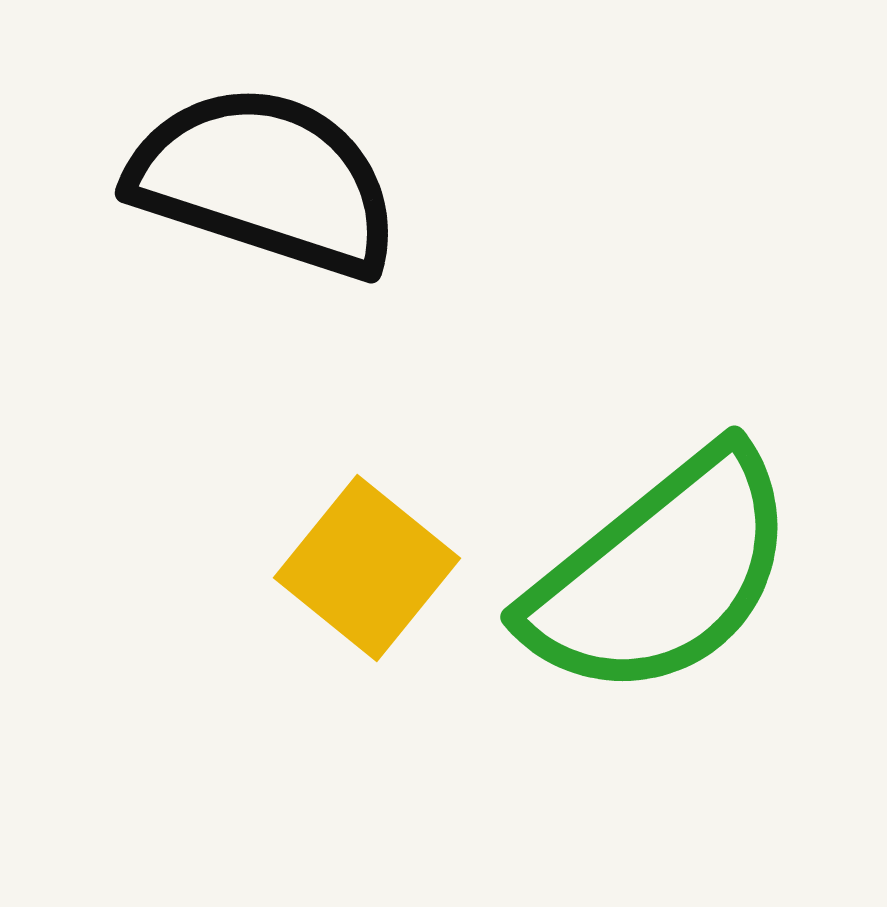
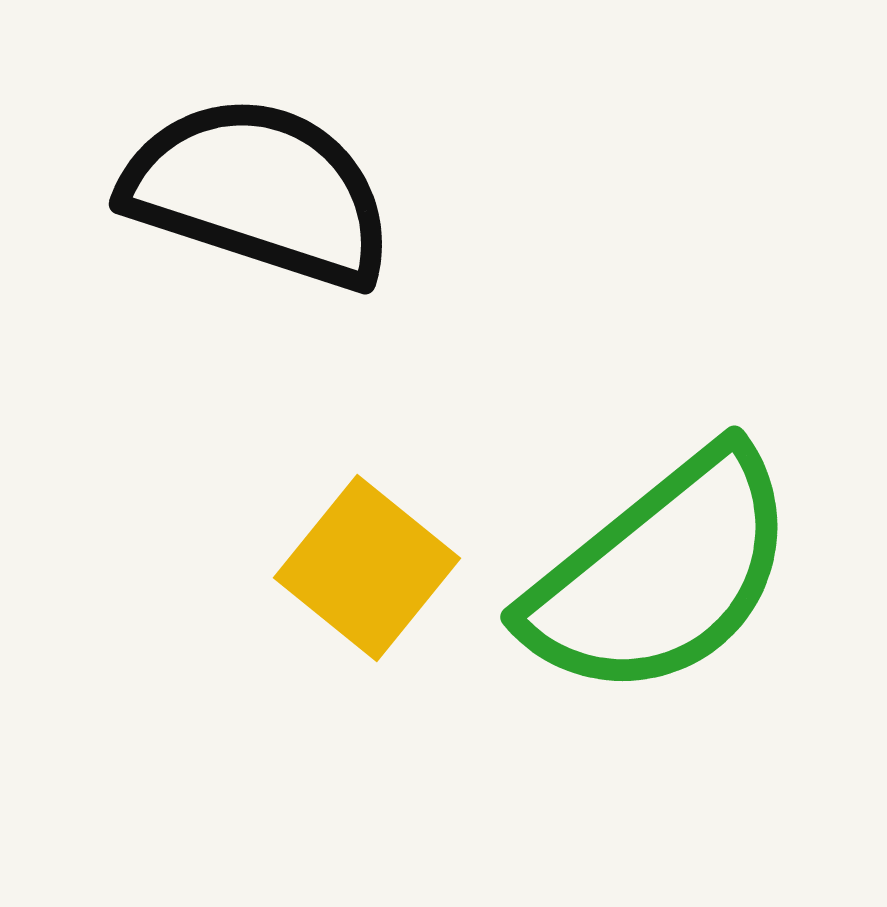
black semicircle: moved 6 px left, 11 px down
